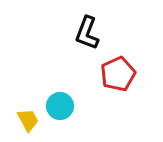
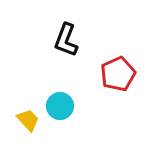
black L-shape: moved 21 px left, 7 px down
yellow trapezoid: rotated 15 degrees counterclockwise
